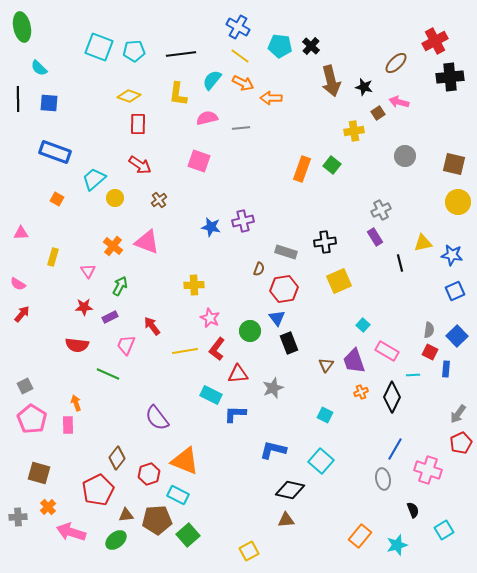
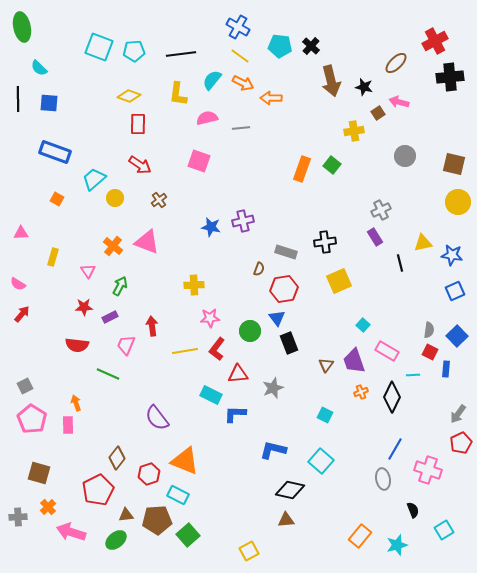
pink star at (210, 318): rotated 30 degrees counterclockwise
red arrow at (152, 326): rotated 30 degrees clockwise
